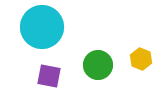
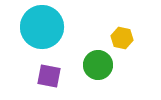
yellow hexagon: moved 19 px left, 21 px up; rotated 10 degrees counterclockwise
